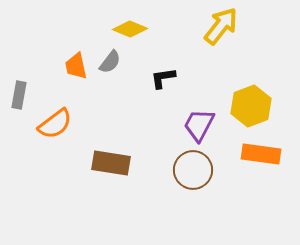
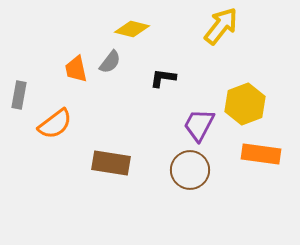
yellow diamond: moved 2 px right; rotated 8 degrees counterclockwise
orange trapezoid: moved 3 px down
black L-shape: rotated 16 degrees clockwise
yellow hexagon: moved 6 px left, 2 px up
brown circle: moved 3 px left
